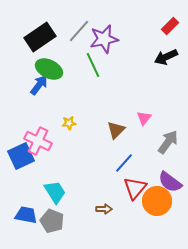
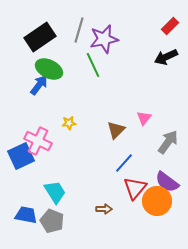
gray line: moved 1 px up; rotated 25 degrees counterclockwise
purple semicircle: moved 3 px left
